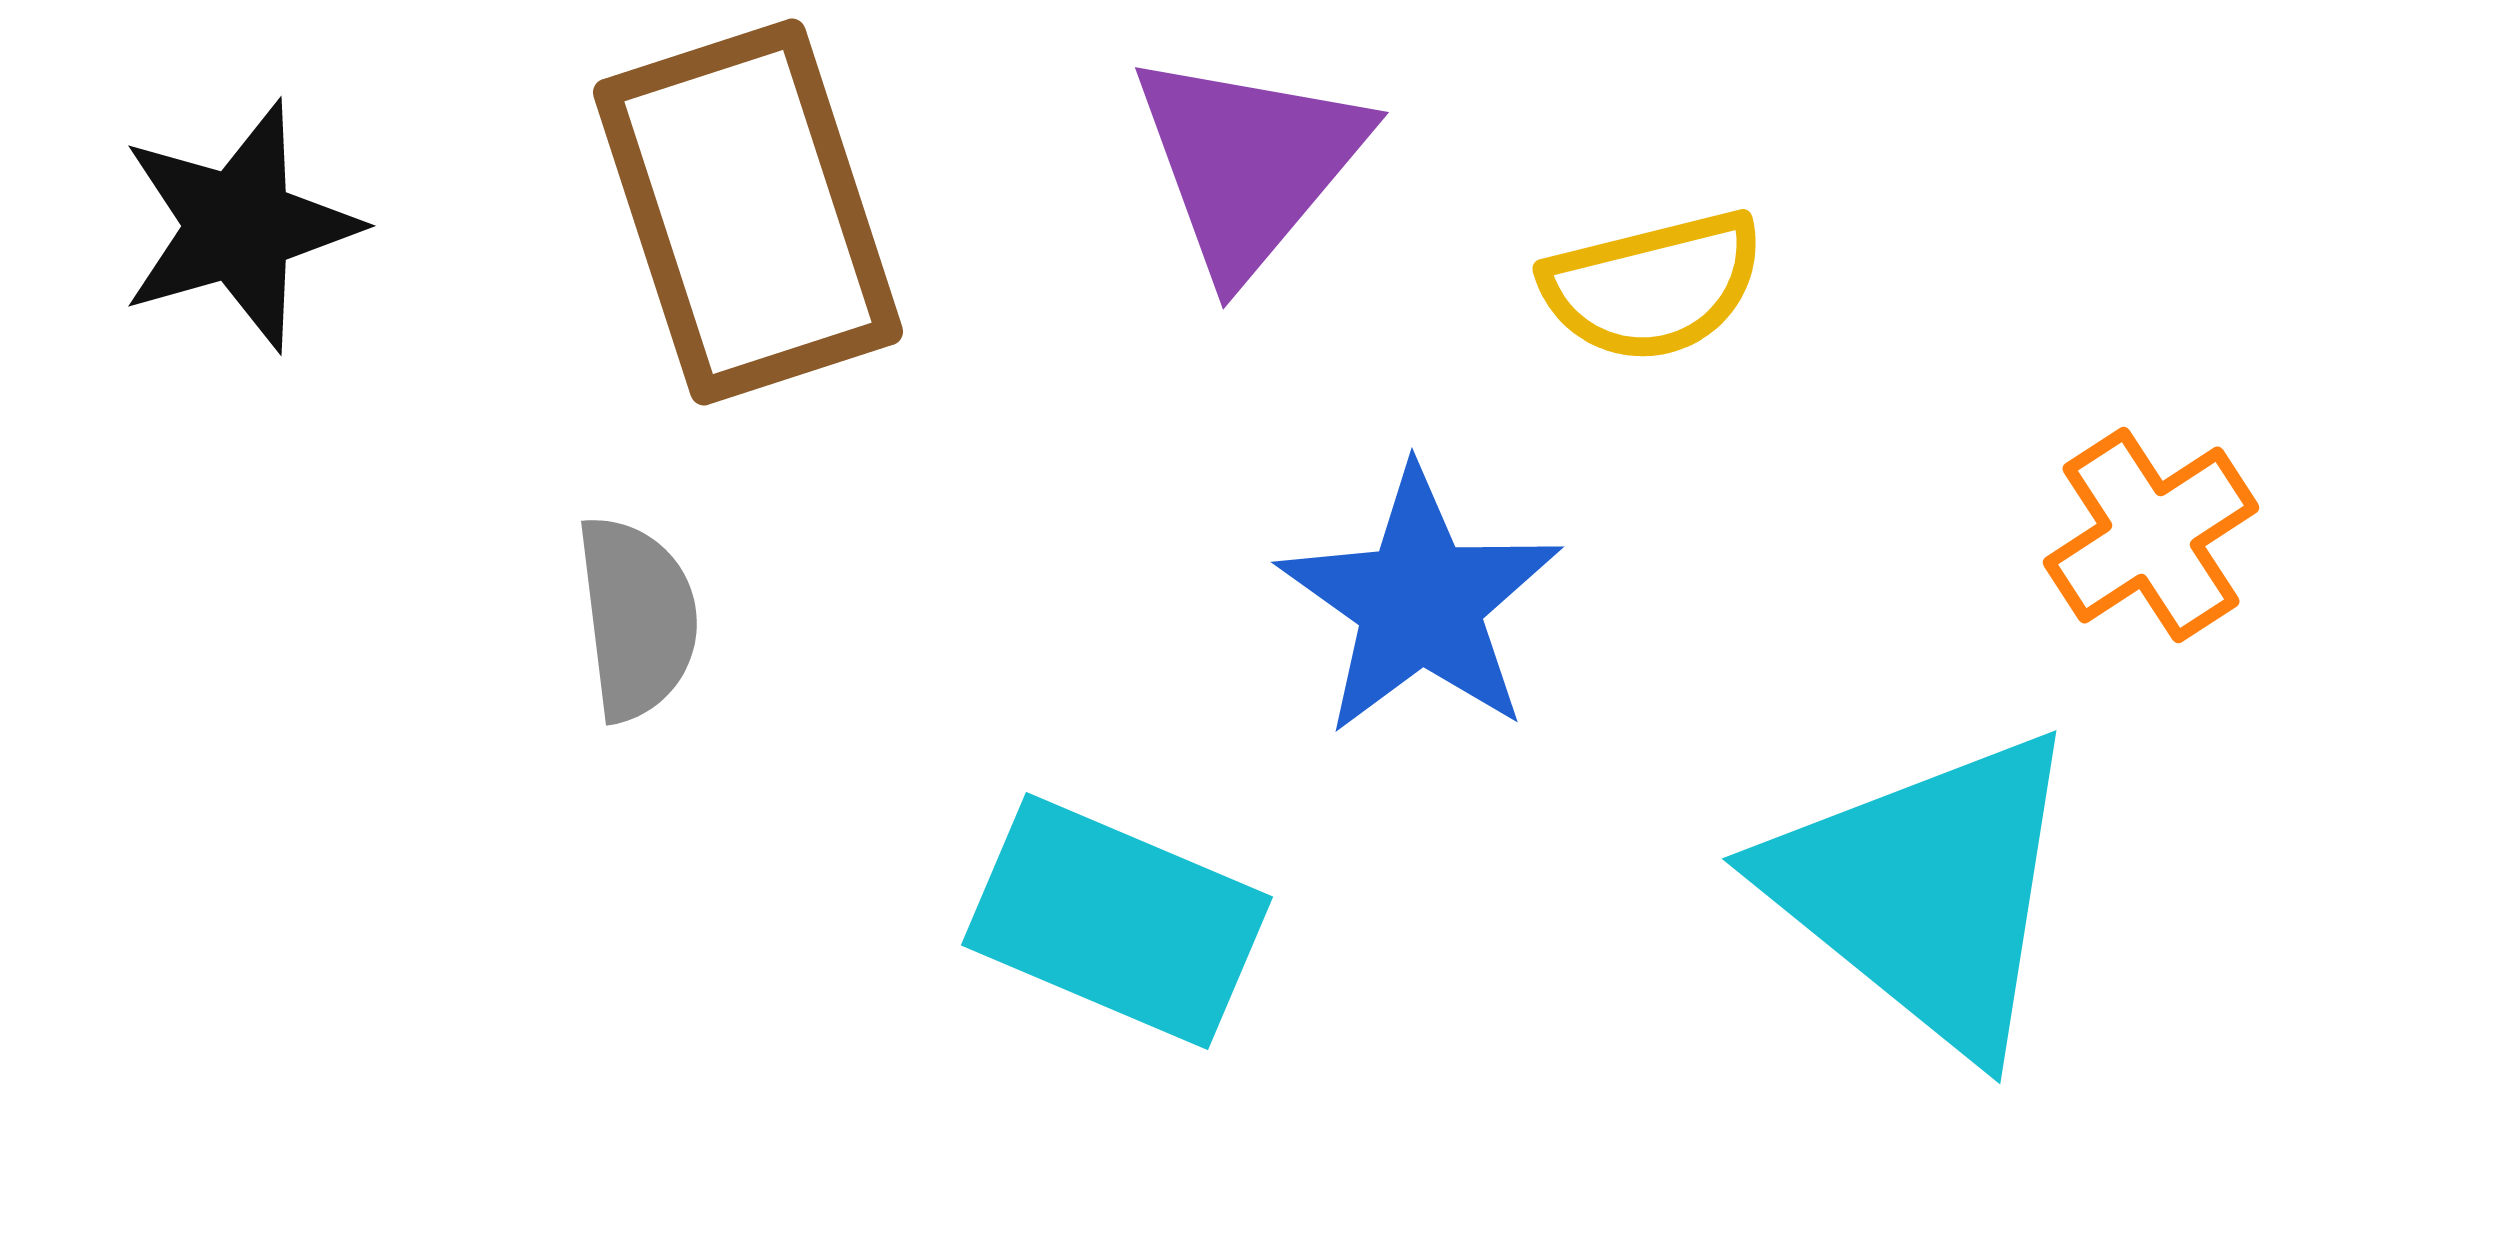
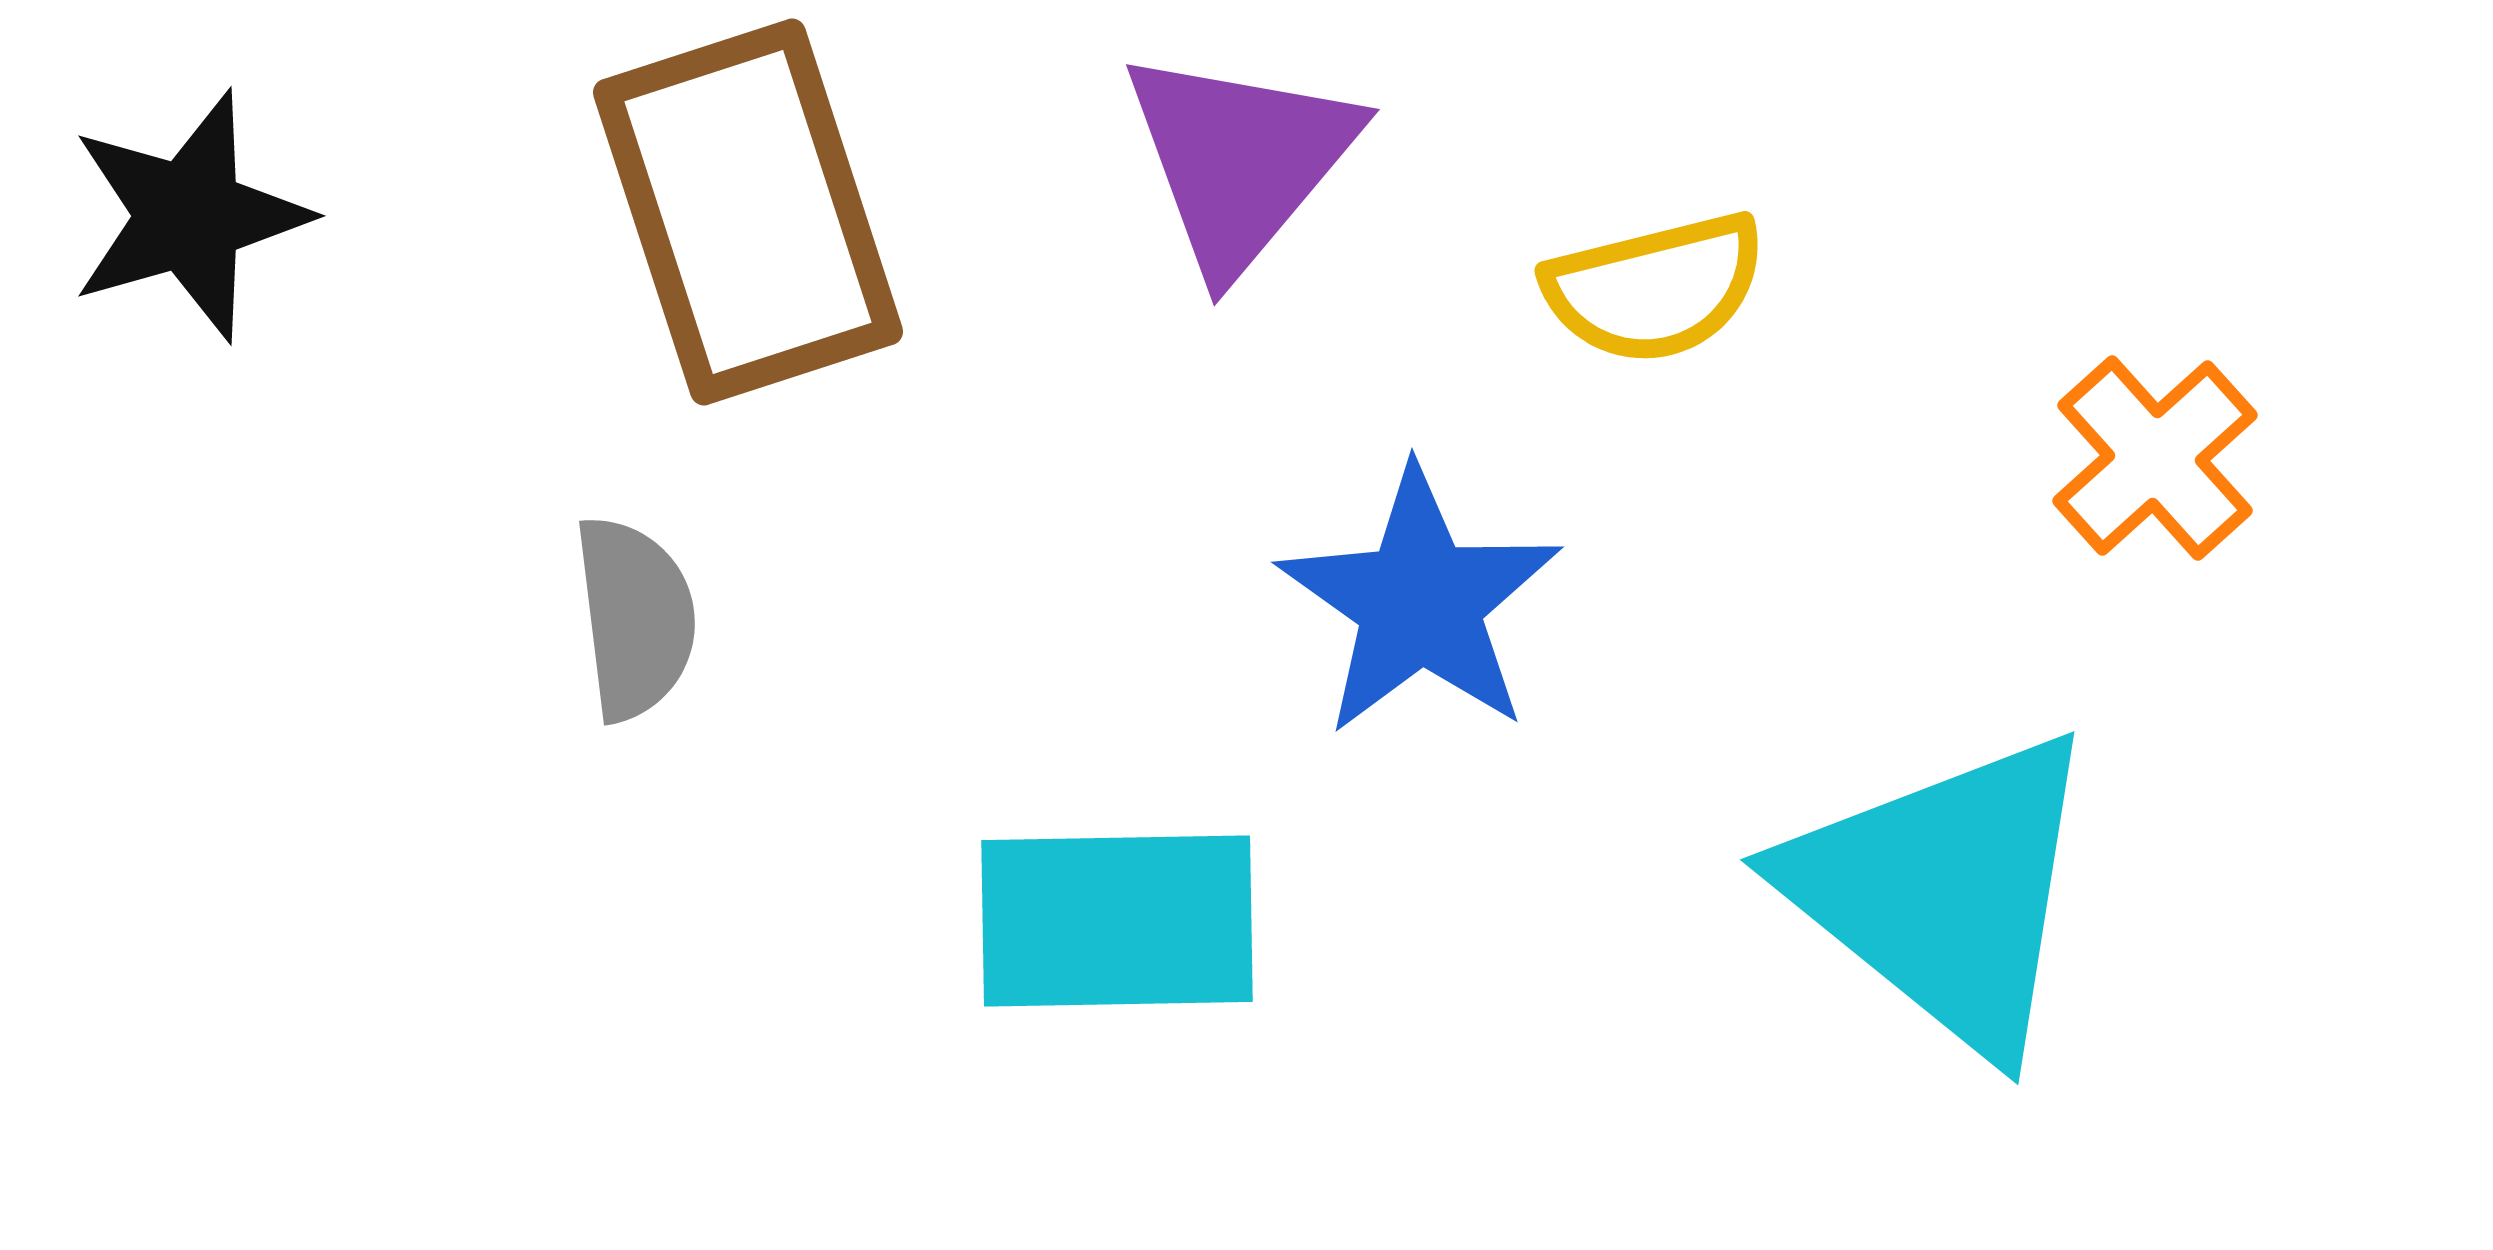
purple triangle: moved 9 px left, 3 px up
black star: moved 50 px left, 10 px up
yellow semicircle: moved 2 px right, 2 px down
orange cross: moved 4 px right, 77 px up; rotated 9 degrees counterclockwise
gray semicircle: moved 2 px left
cyan triangle: moved 18 px right, 1 px down
cyan rectangle: rotated 24 degrees counterclockwise
